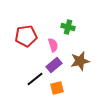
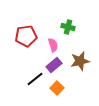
orange square: rotated 32 degrees counterclockwise
